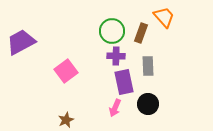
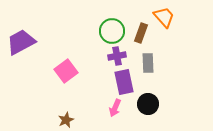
purple cross: moved 1 px right; rotated 12 degrees counterclockwise
gray rectangle: moved 3 px up
